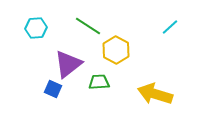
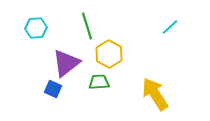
green line: moved 1 px left; rotated 40 degrees clockwise
yellow hexagon: moved 7 px left, 4 px down
purple triangle: moved 2 px left, 1 px up
yellow arrow: rotated 40 degrees clockwise
